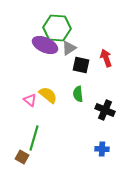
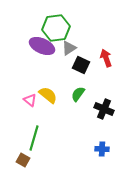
green hexagon: moved 1 px left; rotated 12 degrees counterclockwise
purple ellipse: moved 3 px left, 1 px down
black square: rotated 12 degrees clockwise
green semicircle: rotated 42 degrees clockwise
black cross: moved 1 px left, 1 px up
brown square: moved 1 px right, 3 px down
